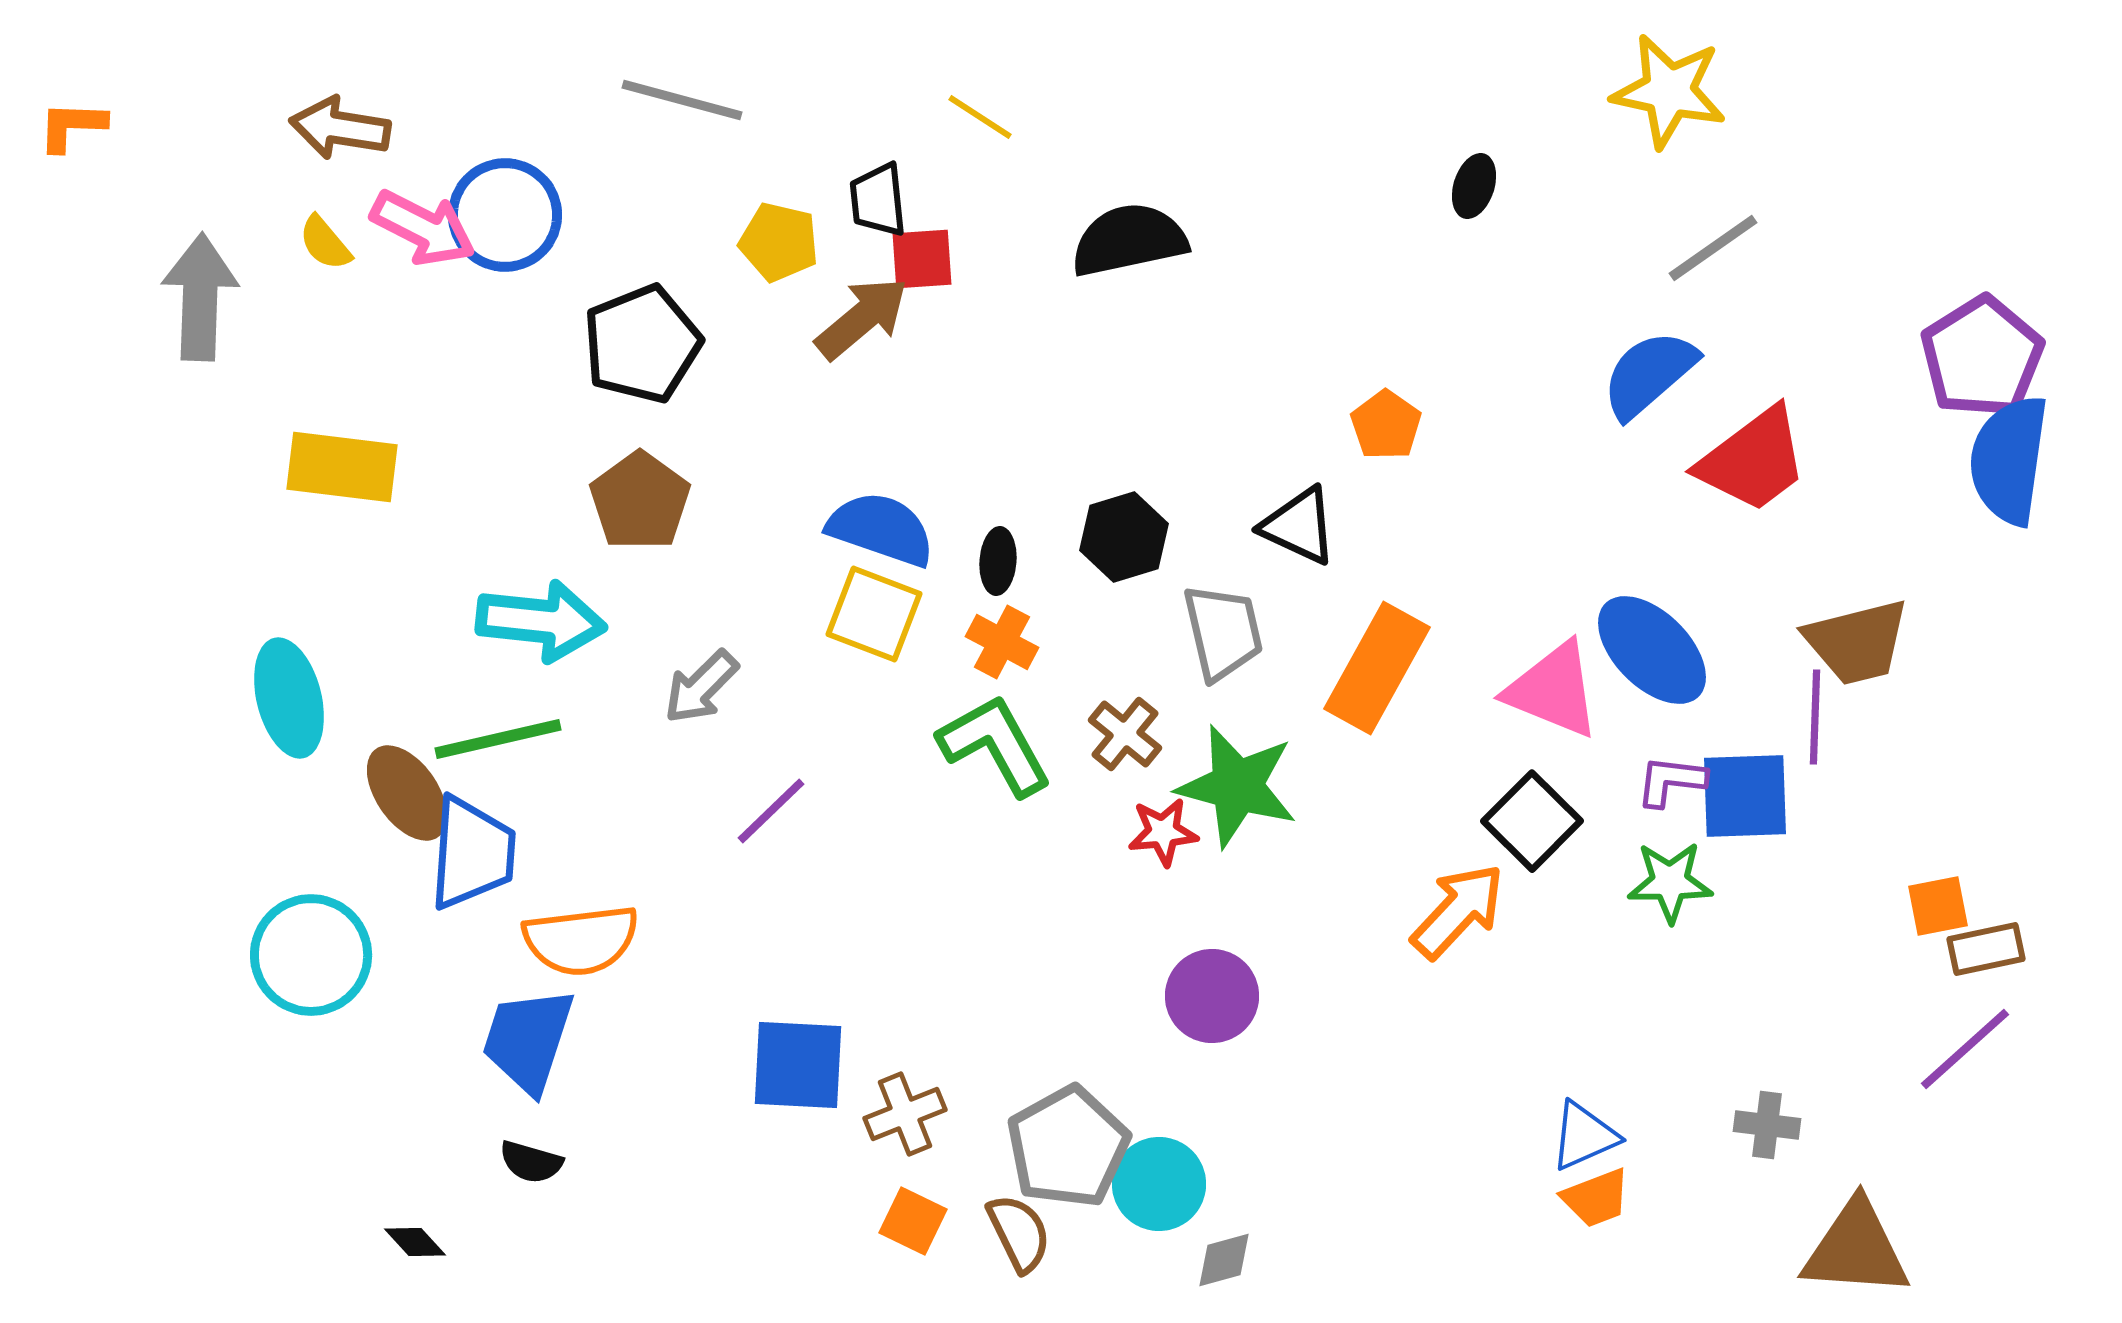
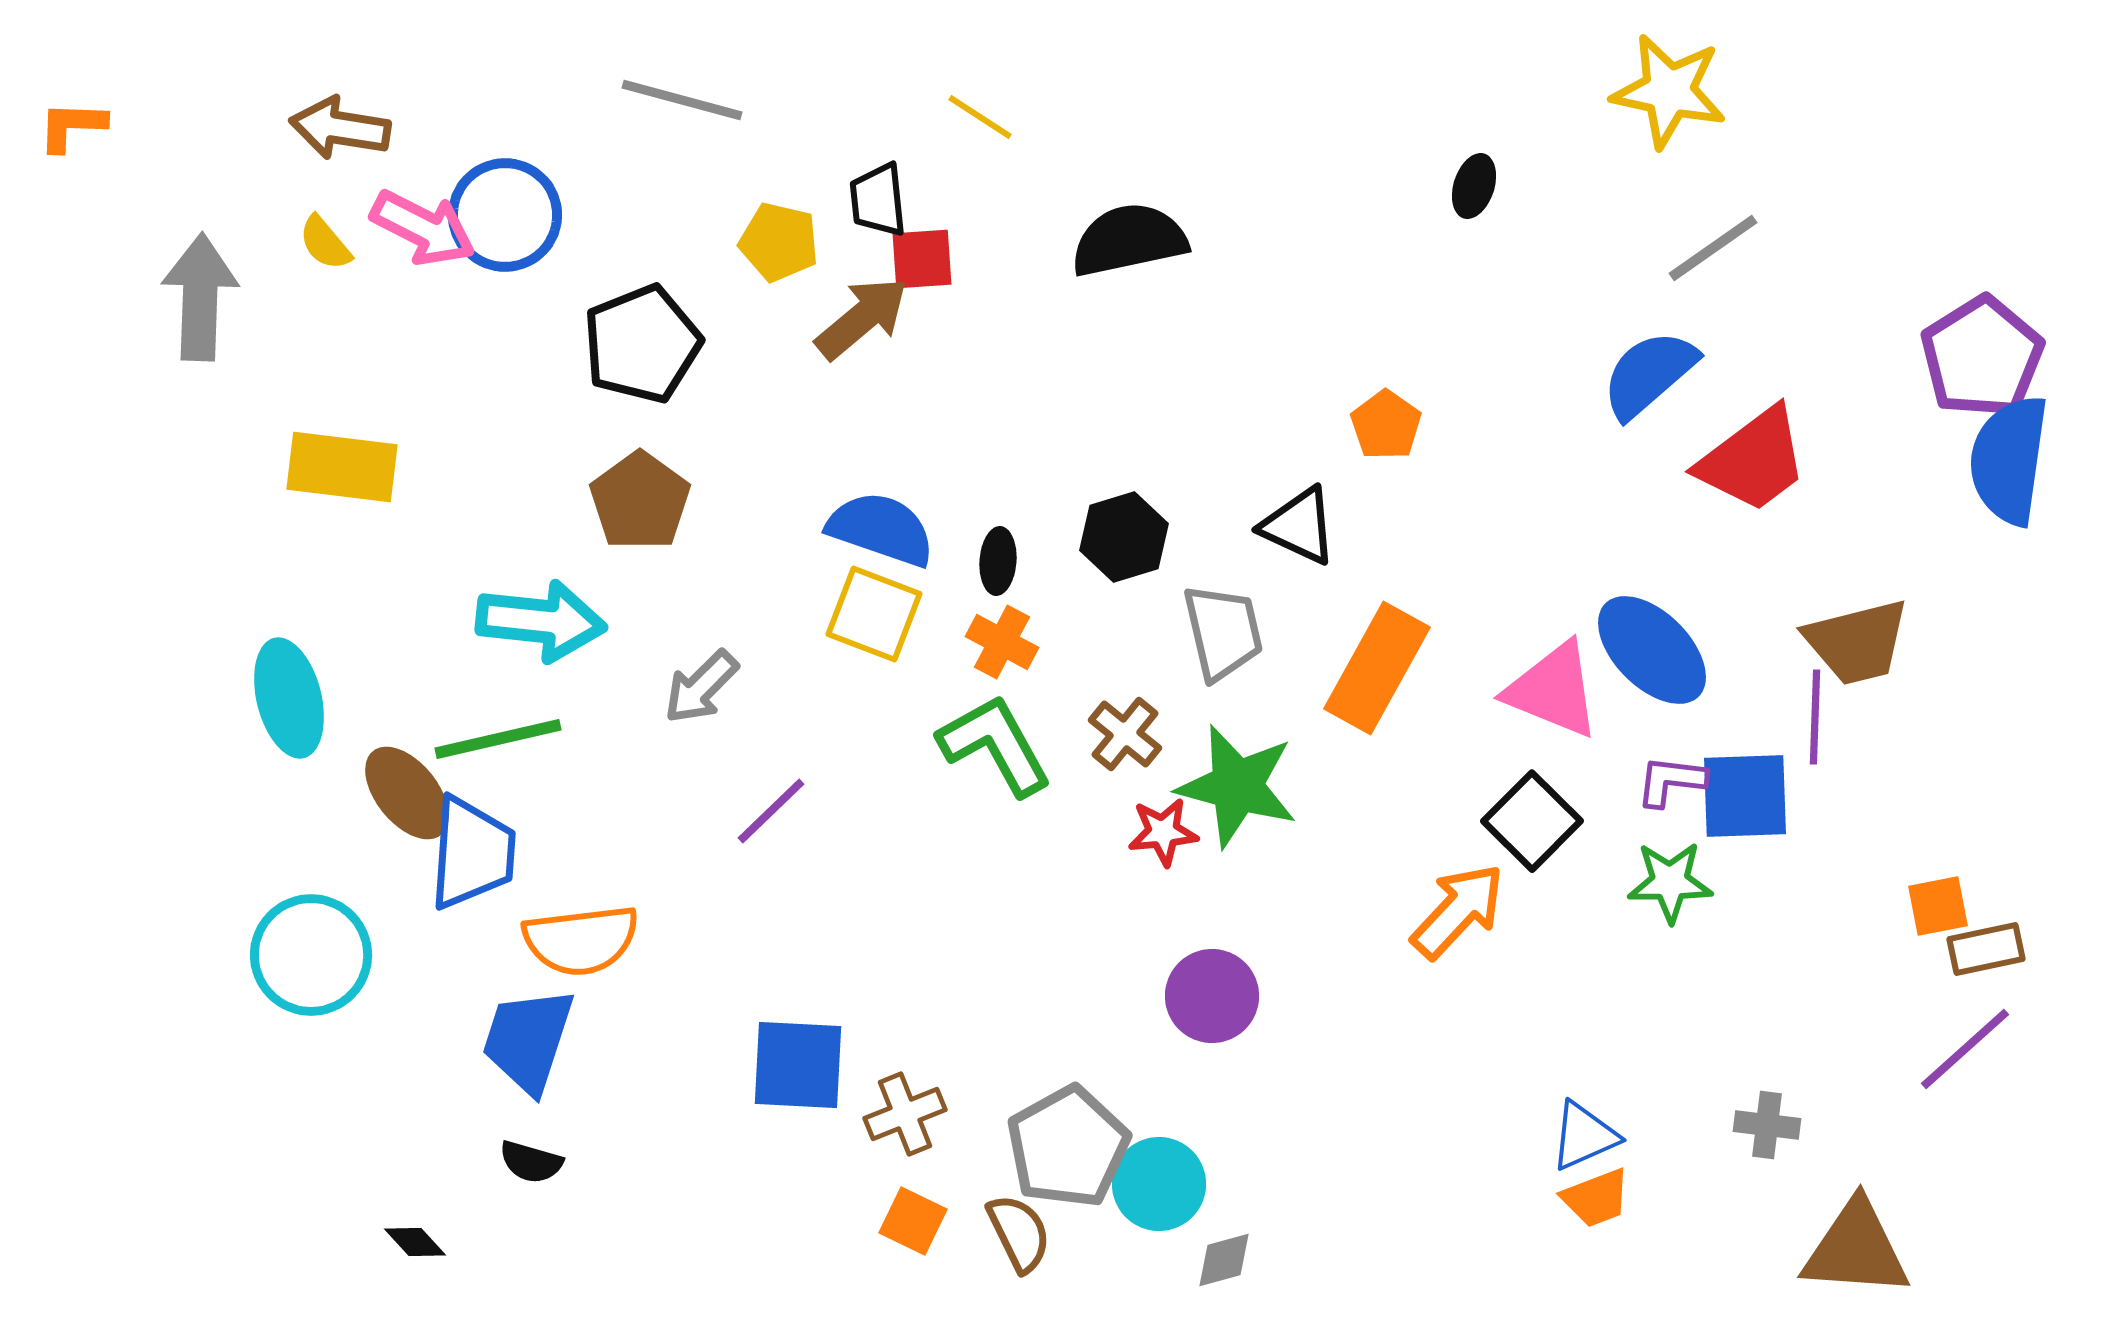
brown ellipse at (407, 793): rotated 4 degrees counterclockwise
